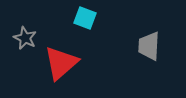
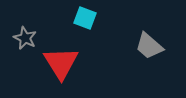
gray trapezoid: rotated 52 degrees counterclockwise
red triangle: rotated 21 degrees counterclockwise
